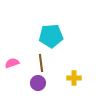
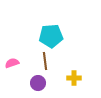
brown line: moved 4 px right, 2 px up
